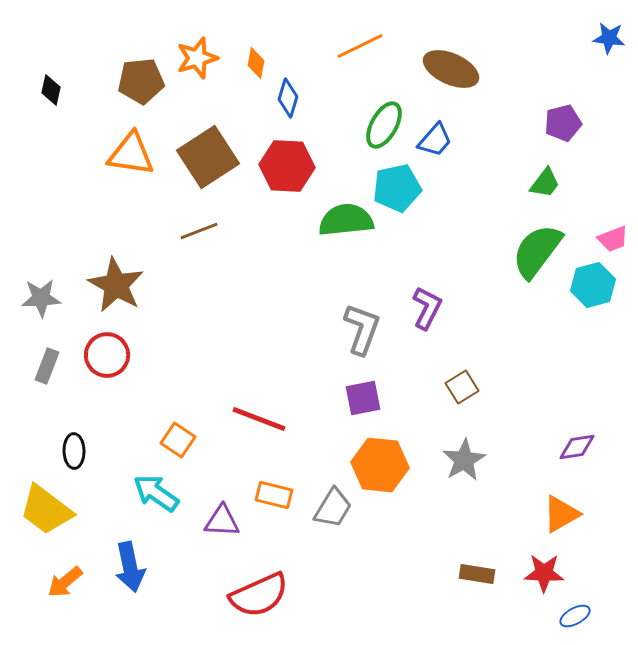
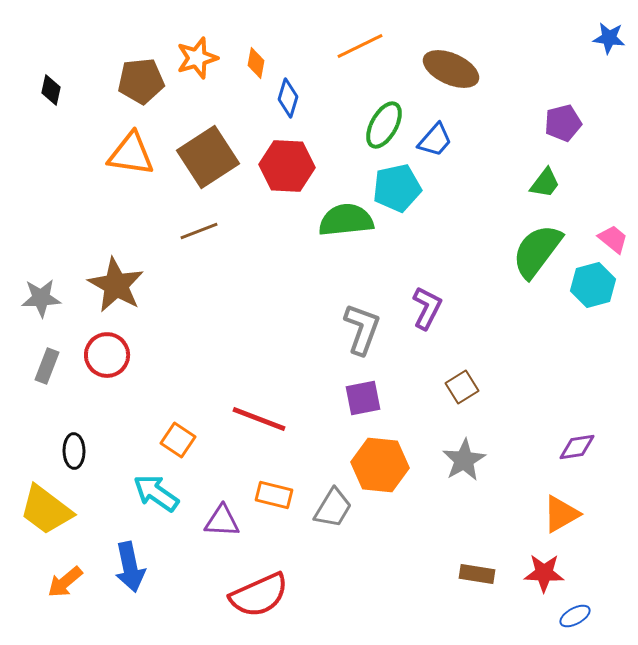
pink trapezoid at (613, 239): rotated 120 degrees counterclockwise
